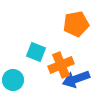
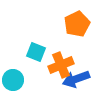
orange pentagon: moved 1 px right; rotated 15 degrees counterclockwise
